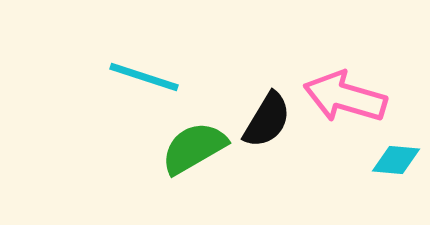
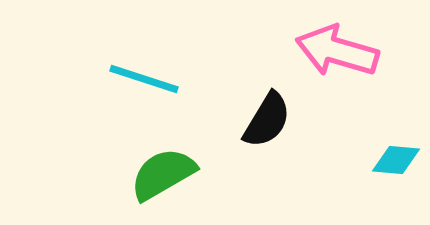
cyan line: moved 2 px down
pink arrow: moved 8 px left, 46 px up
green semicircle: moved 31 px left, 26 px down
